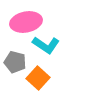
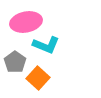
cyan L-shape: rotated 12 degrees counterclockwise
gray pentagon: rotated 20 degrees clockwise
